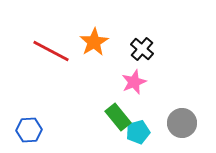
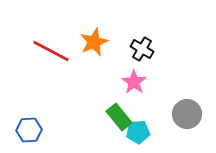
orange star: rotated 8 degrees clockwise
black cross: rotated 10 degrees counterclockwise
pink star: rotated 15 degrees counterclockwise
green rectangle: moved 1 px right
gray circle: moved 5 px right, 9 px up
cyan pentagon: rotated 10 degrees clockwise
